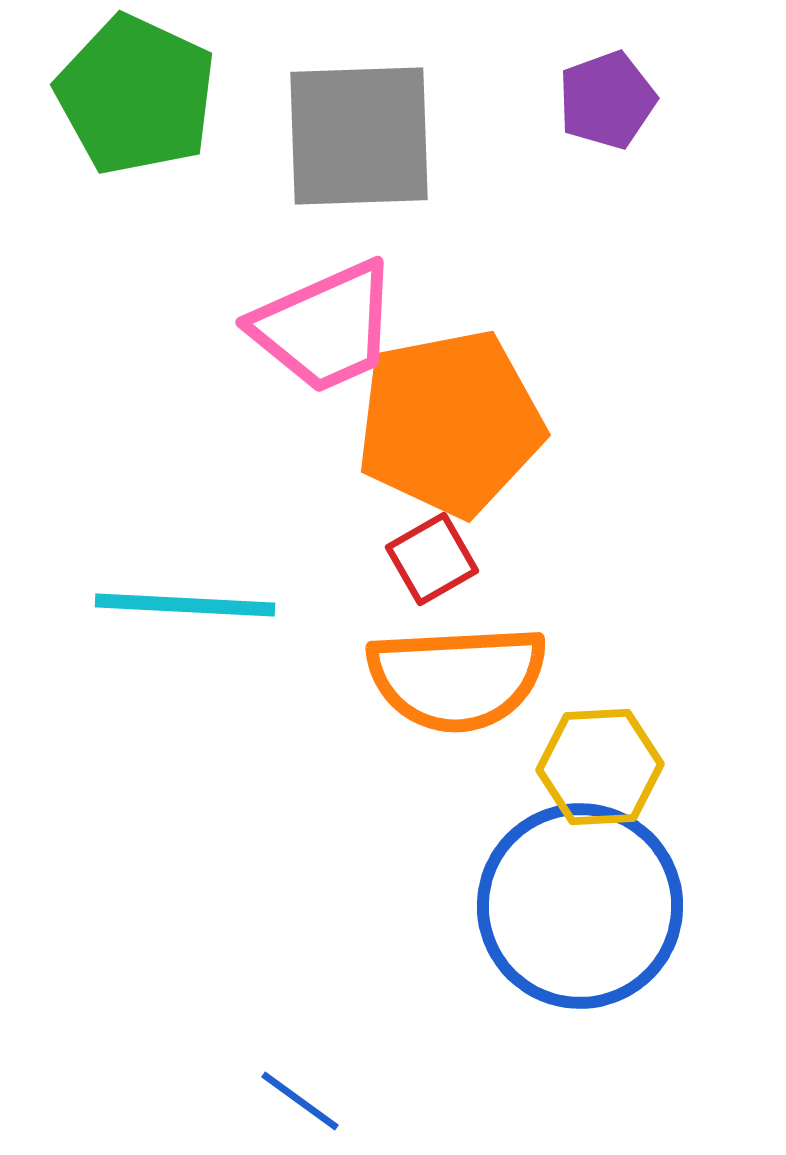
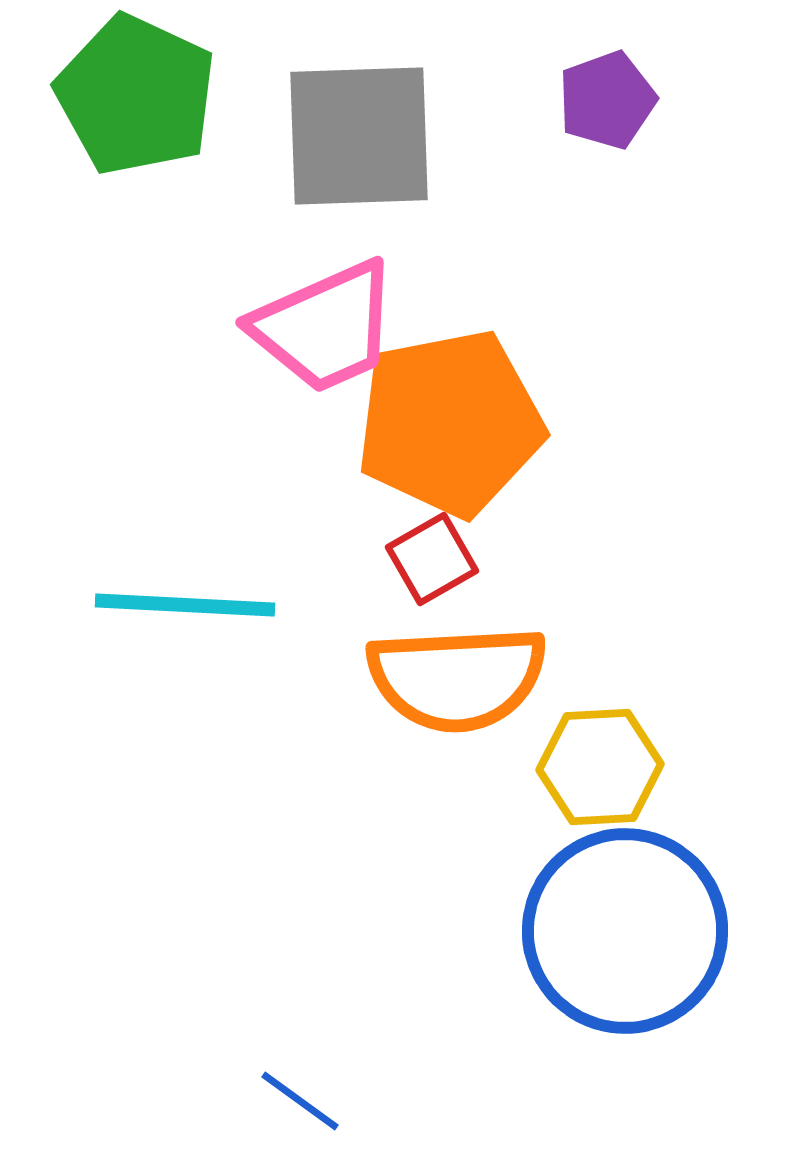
blue circle: moved 45 px right, 25 px down
